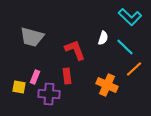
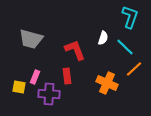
cyan L-shape: rotated 115 degrees counterclockwise
gray trapezoid: moved 1 px left, 2 px down
orange cross: moved 2 px up
